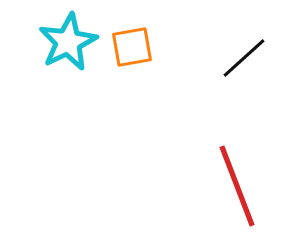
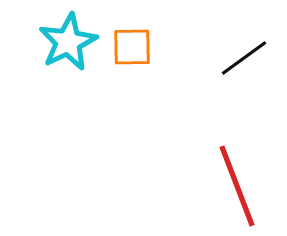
orange square: rotated 9 degrees clockwise
black line: rotated 6 degrees clockwise
